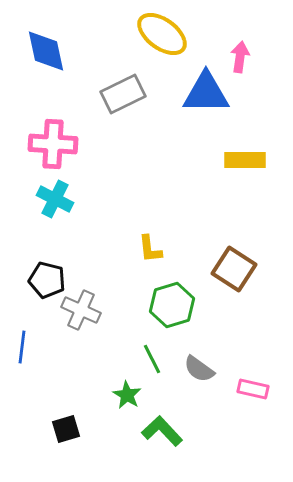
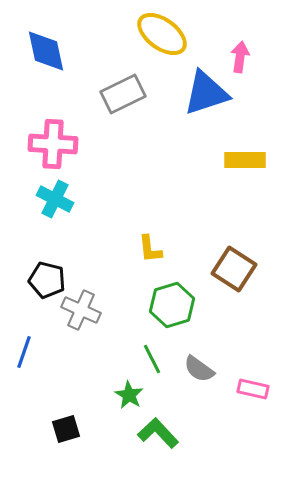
blue triangle: rotated 18 degrees counterclockwise
blue line: moved 2 px right, 5 px down; rotated 12 degrees clockwise
green star: moved 2 px right
green L-shape: moved 4 px left, 2 px down
